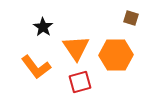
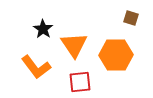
black star: moved 2 px down
orange triangle: moved 2 px left, 3 px up
red square: rotated 10 degrees clockwise
